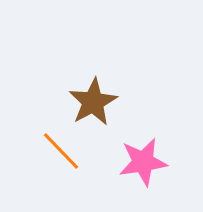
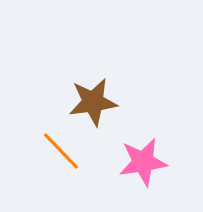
brown star: rotated 21 degrees clockwise
